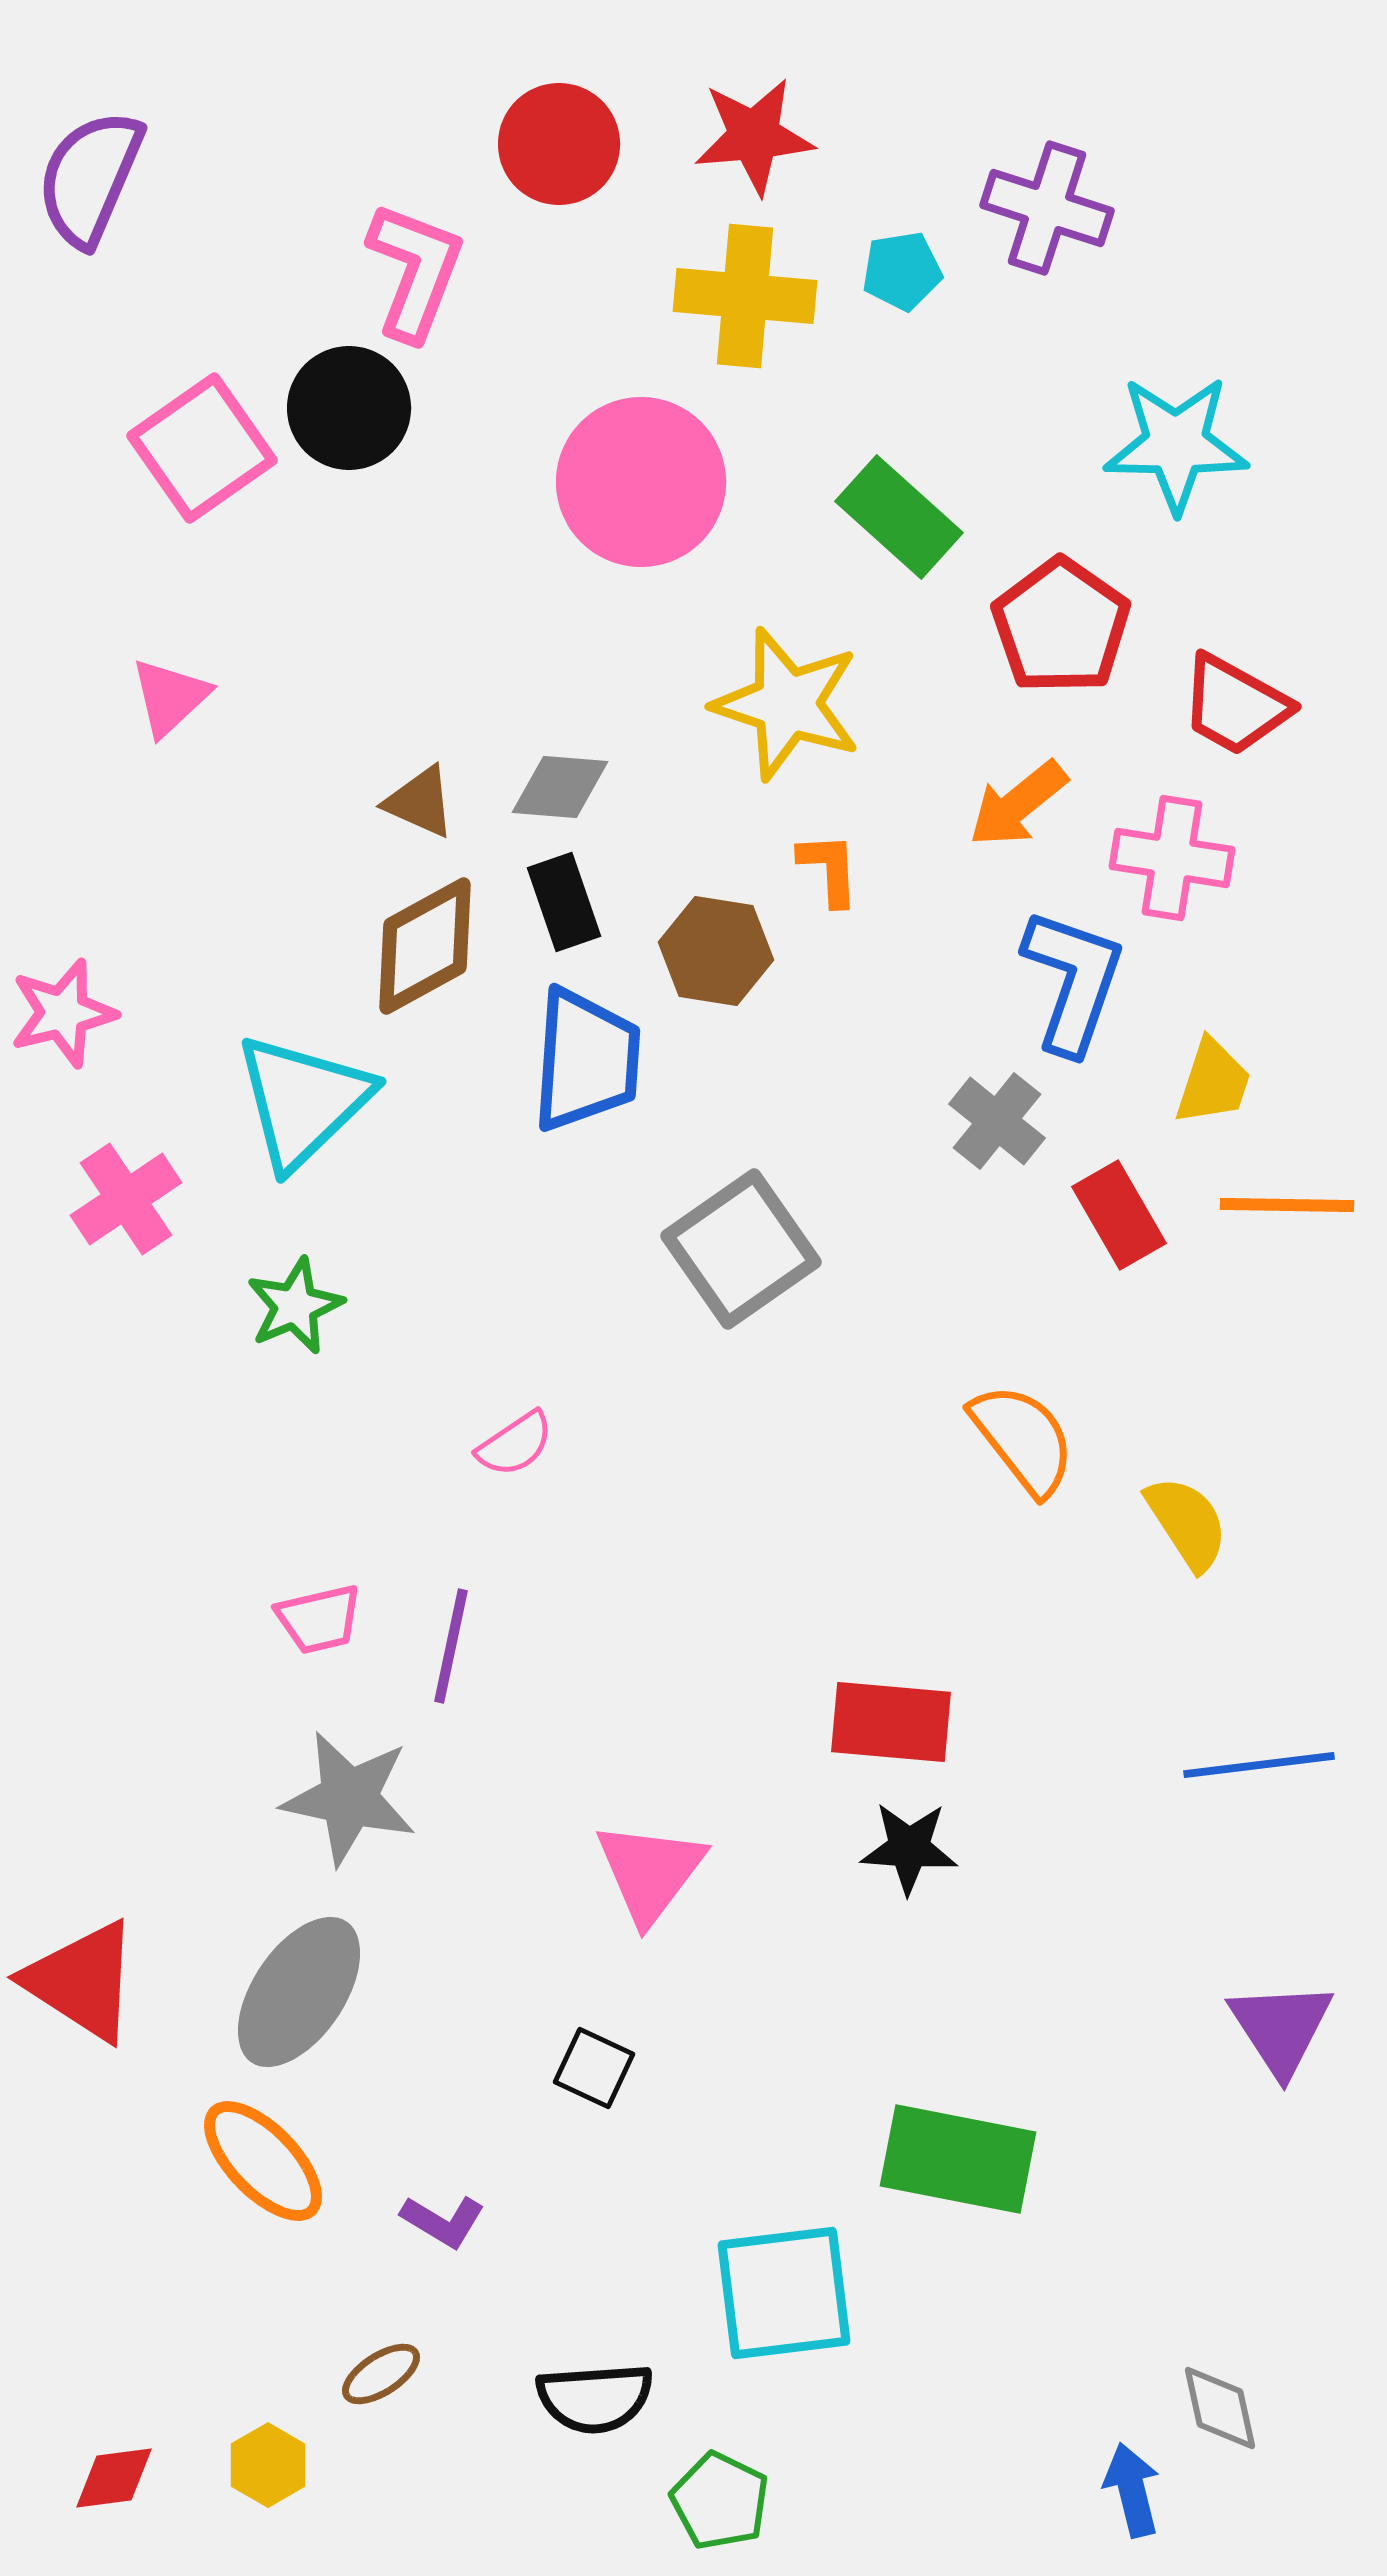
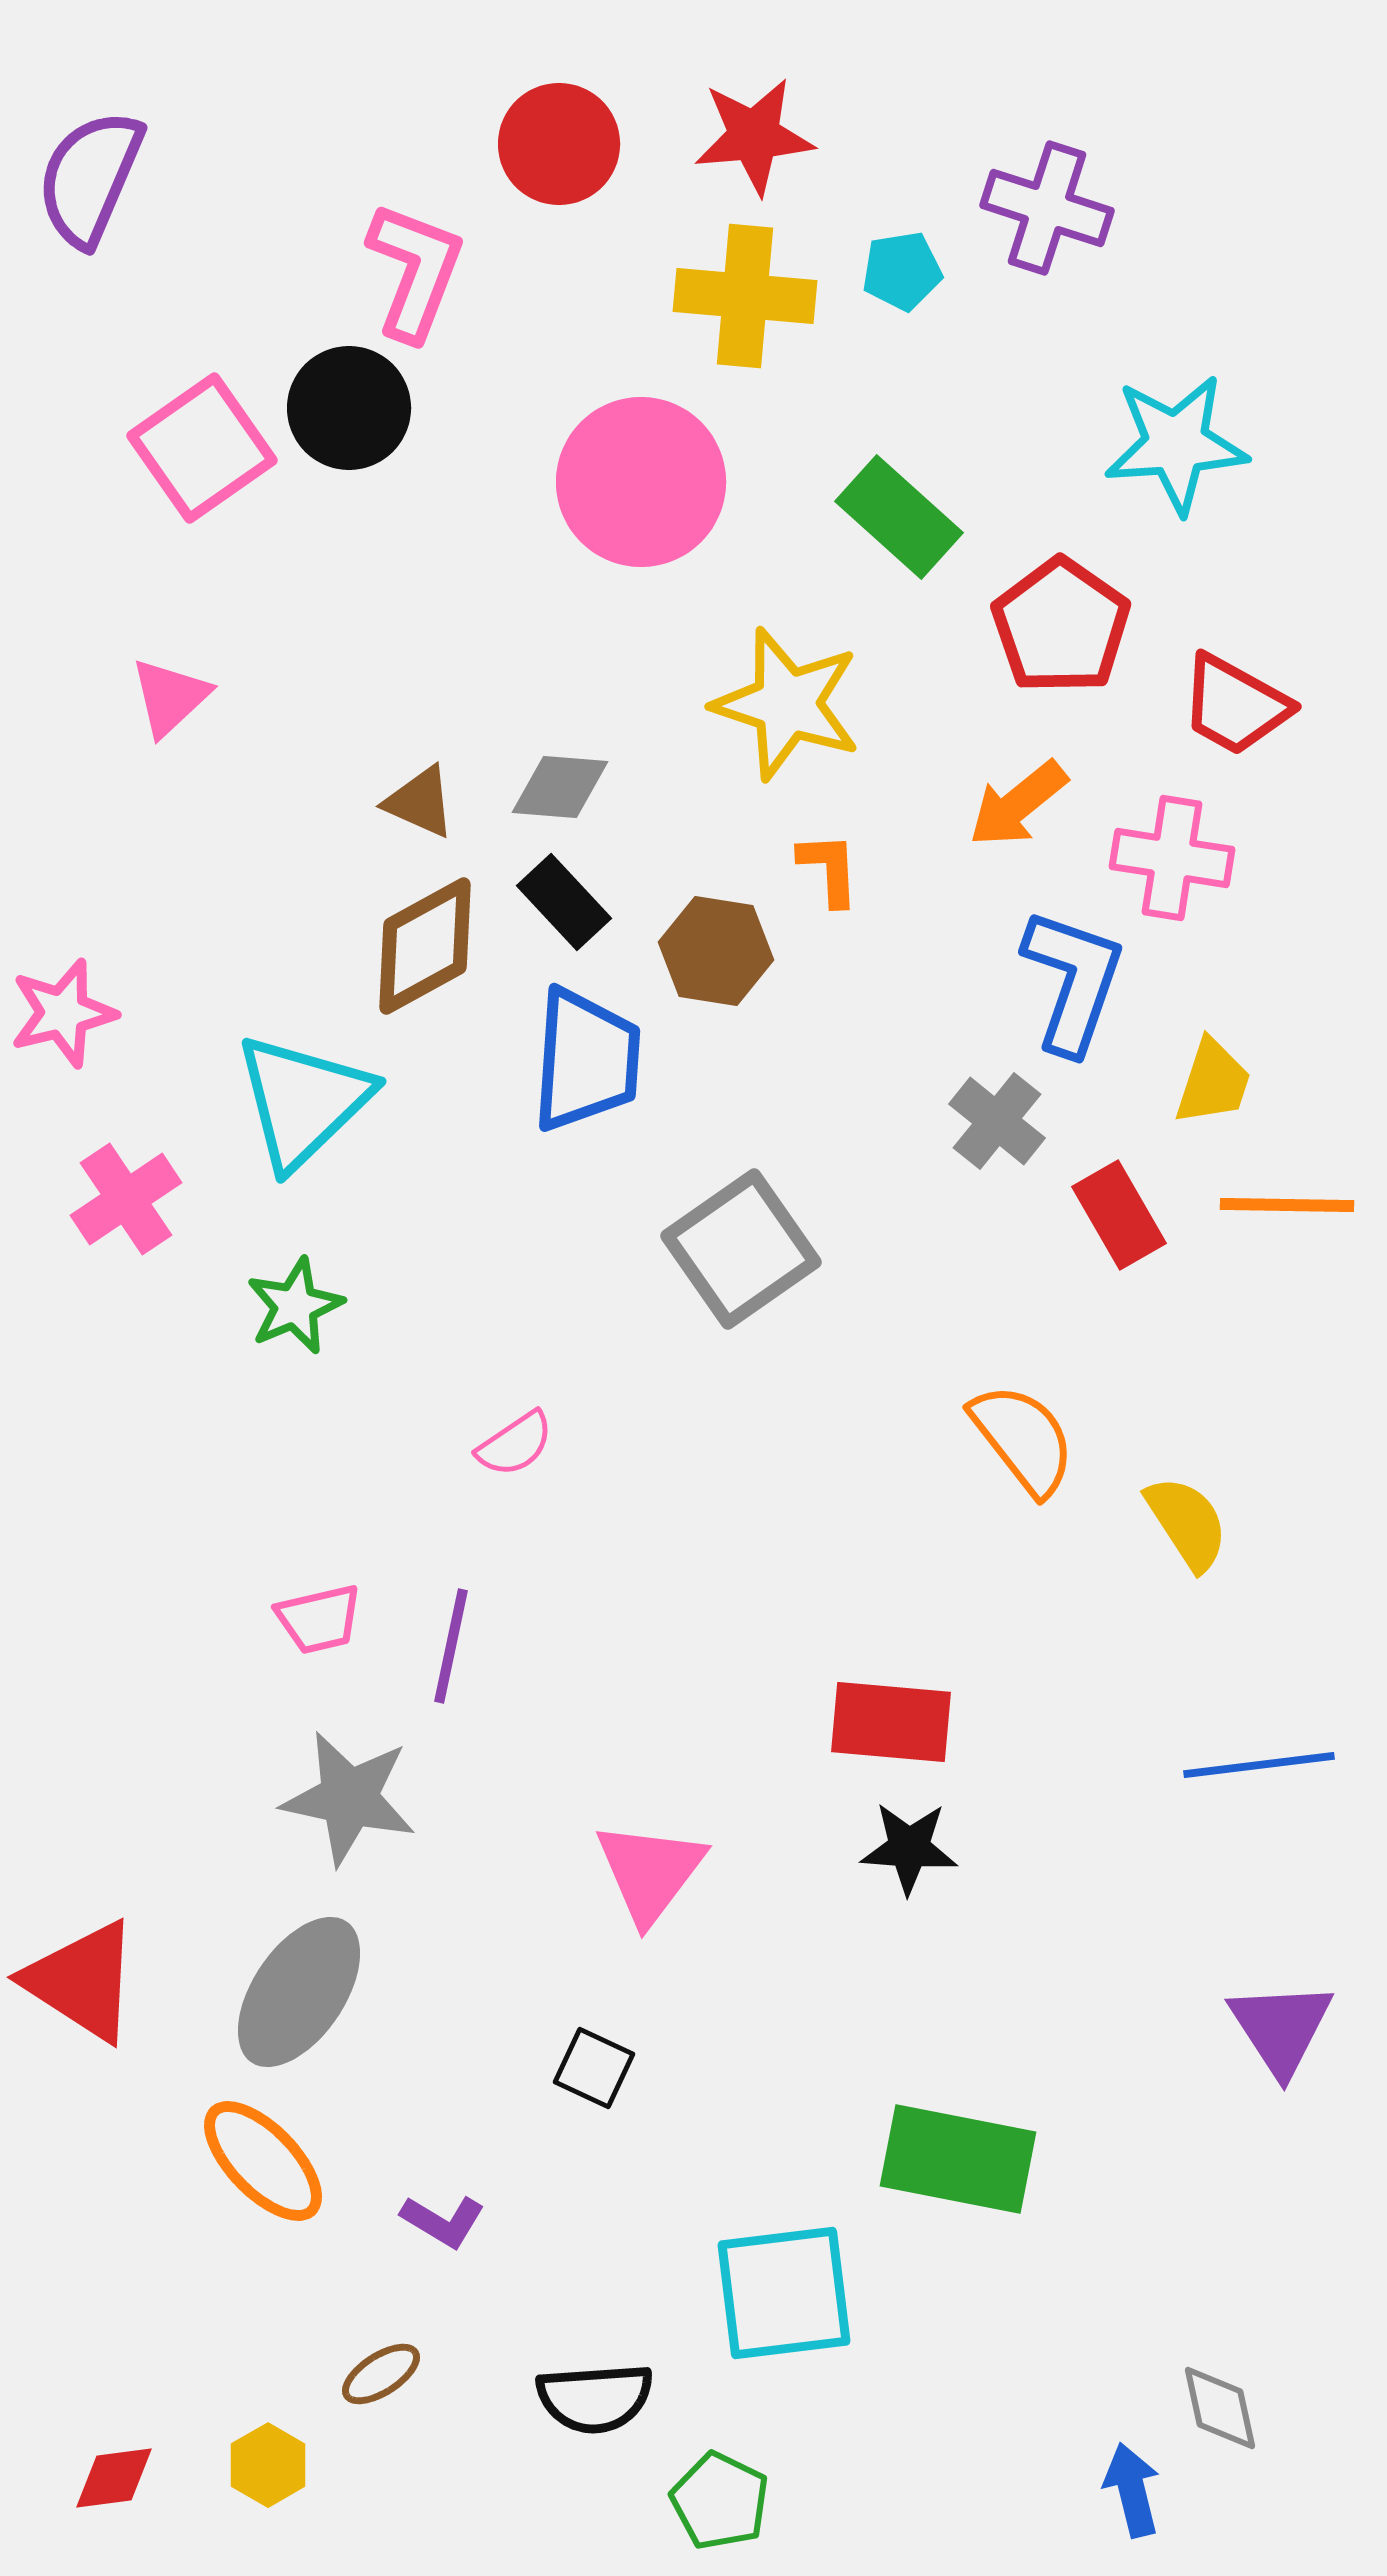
cyan star at (1176, 444): rotated 5 degrees counterclockwise
black rectangle at (564, 902): rotated 24 degrees counterclockwise
